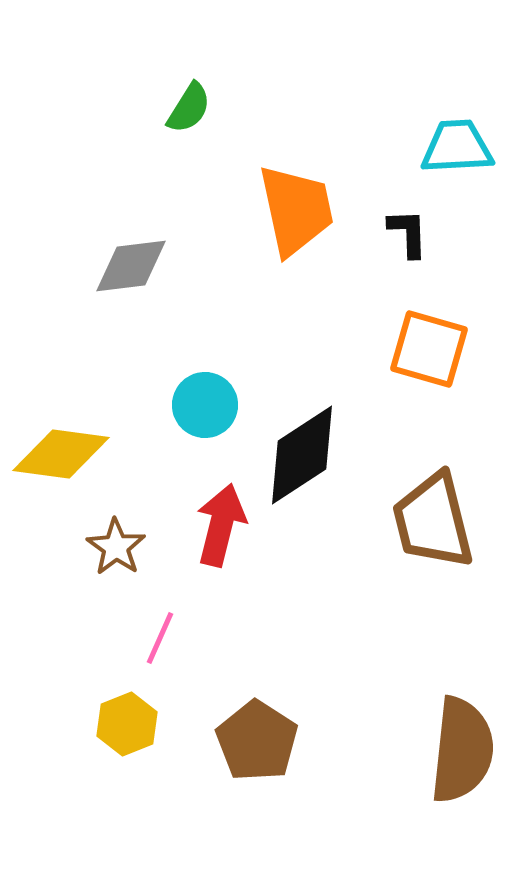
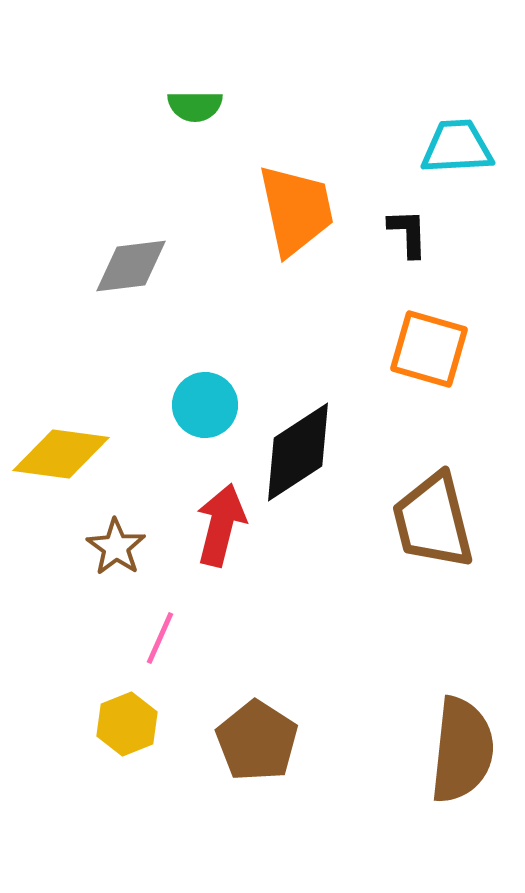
green semicircle: moved 6 px right, 2 px up; rotated 58 degrees clockwise
black diamond: moved 4 px left, 3 px up
